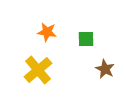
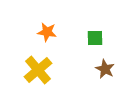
green square: moved 9 px right, 1 px up
